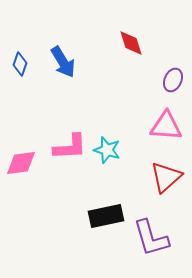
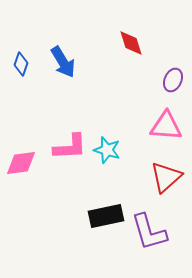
blue diamond: moved 1 px right
purple L-shape: moved 2 px left, 6 px up
